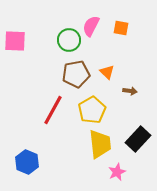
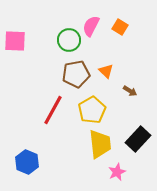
orange square: moved 1 px left, 1 px up; rotated 21 degrees clockwise
orange triangle: moved 1 px left, 1 px up
brown arrow: rotated 24 degrees clockwise
